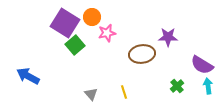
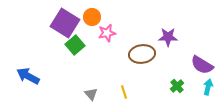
cyan arrow: moved 1 px down; rotated 21 degrees clockwise
